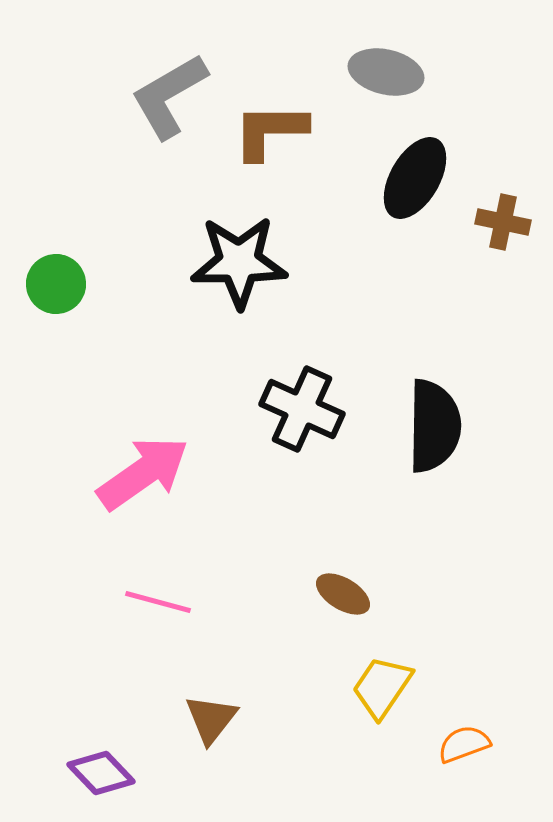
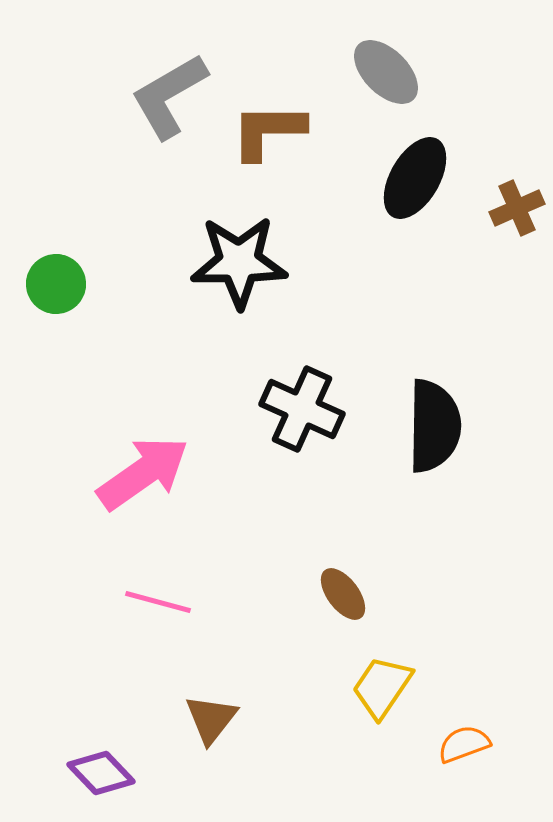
gray ellipse: rotated 32 degrees clockwise
brown L-shape: moved 2 px left
brown cross: moved 14 px right, 14 px up; rotated 36 degrees counterclockwise
brown ellipse: rotated 22 degrees clockwise
